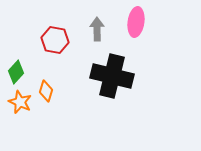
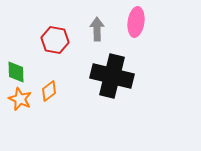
green diamond: rotated 45 degrees counterclockwise
orange diamond: moved 3 px right; rotated 35 degrees clockwise
orange star: moved 3 px up
